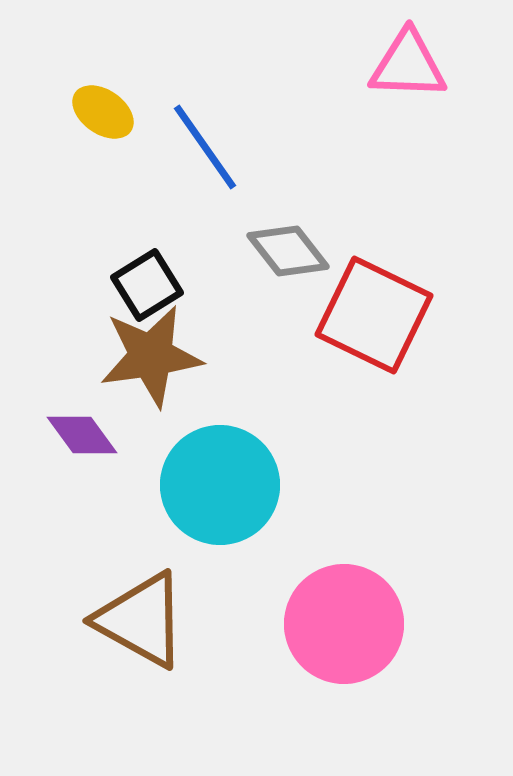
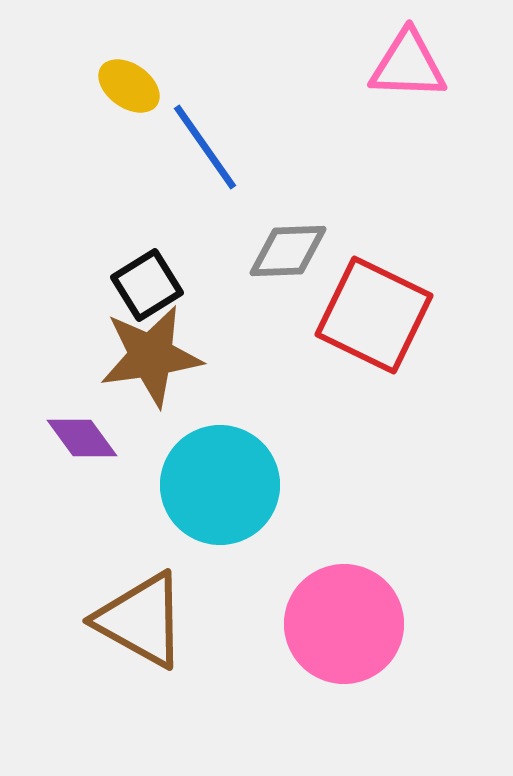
yellow ellipse: moved 26 px right, 26 px up
gray diamond: rotated 54 degrees counterclockwise
purple diamond: moved 3 px down
